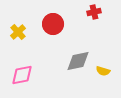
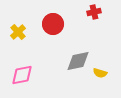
yellow semicircle: moved 3 px left, 2 px down
